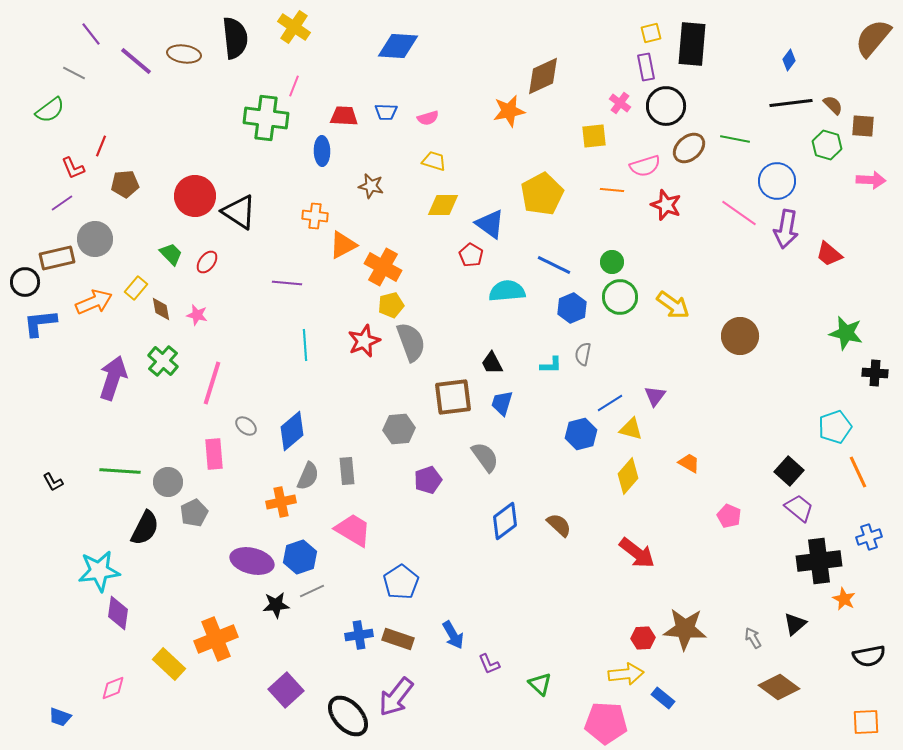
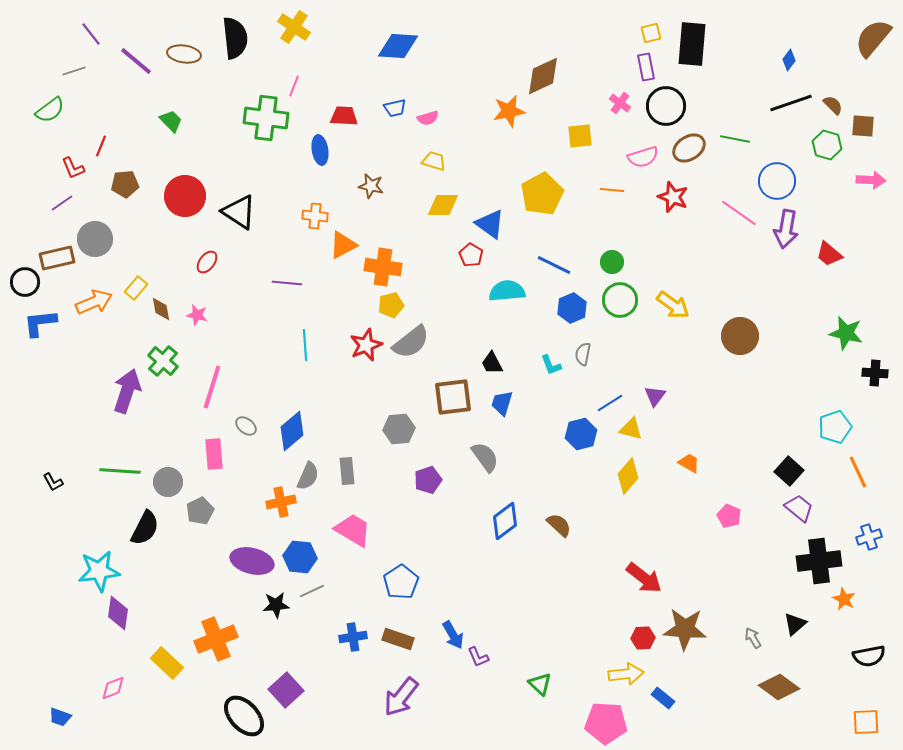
gray line at (74, 73): moved 2 px up; rotated 45 degrees counterclockwise
black line at (791, 103): rotated 12 degrees counterclockwise
blue trapezoid at (386, 112): moved 9 px right, 4 px up; rotated 15 degrees counterclockwise
yellow square at (594, 136): moved 14 px left
brown ellipse at (689, 148): rotated 8 degrees clockwise
blue ellipse at (322, 151): moved 2 px left, 1 px up; rotated 8 degrees counterclockwise
pink semicircle at (645, 166): moved 2 px left, 9 px up
red circle at (195, 196): moved 10 px left
red star at (666, 205): moved 7 px right, 8 px up
green trapezoid at (171, 254): moved 133 px up
orange cross at (383, 267): rotated 21 degrees counterclockwise
green circle at (620, 297): moved 3 px down
red star at (364, 341): moved 2 px right, 4 px down
gray semicircle at (411, 342): rotated 72 degrees clockwise
cyan L-shape at (551, 365): rotated 70 degrees clockwise
purple arrow at (113, 378): moved 14 px right, 13 px down
pink line at (212, 383): moved 4 px down
gray pentagon at (194, 513): moved 6 px right, 2 px up
red arrow at (637, 553): moved 7 px right, 25 px down
blue hexagon at (300, 557): rotated 24 degrees clockwise
blue cross at (359, 635): moved 6 px left, 2 px down
yellow rectangle at (169, 664): moved 2 px left, 1 px up
purple L-shape at (489, 664): moved 11 px left, 7 px up
purple arrow at (396, 697): moved 5 px right
black ellipse at (348, 716): moved 104 px left
